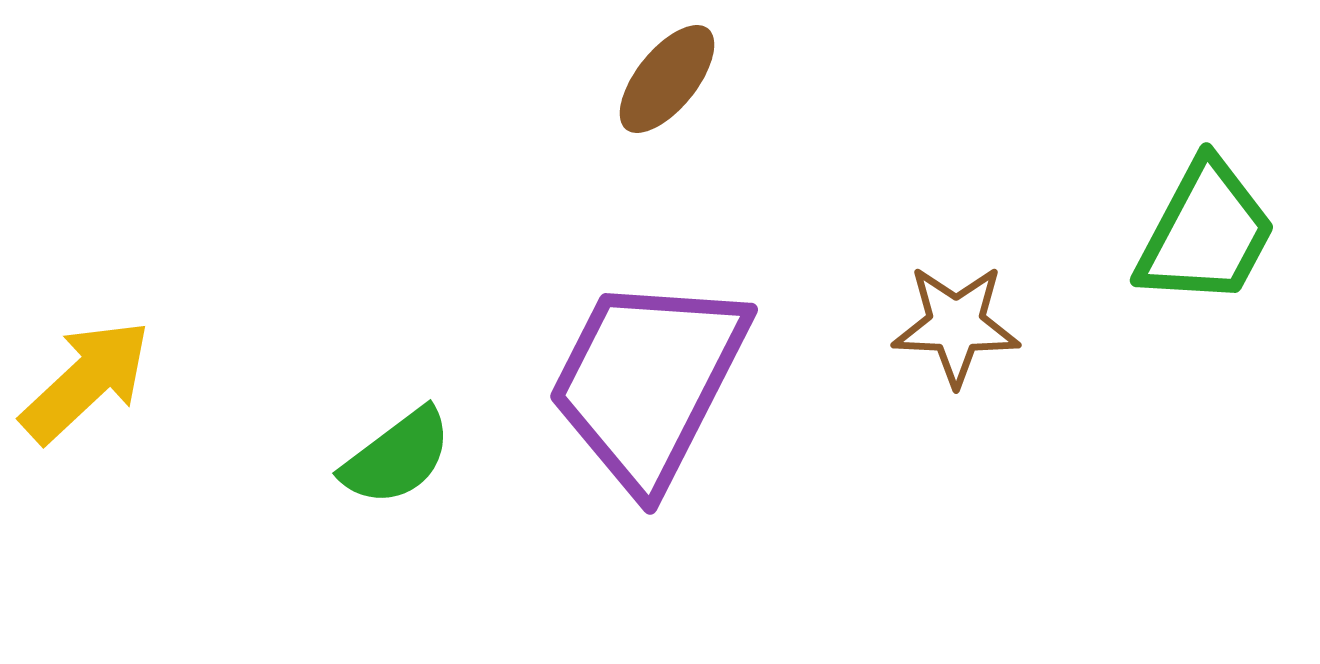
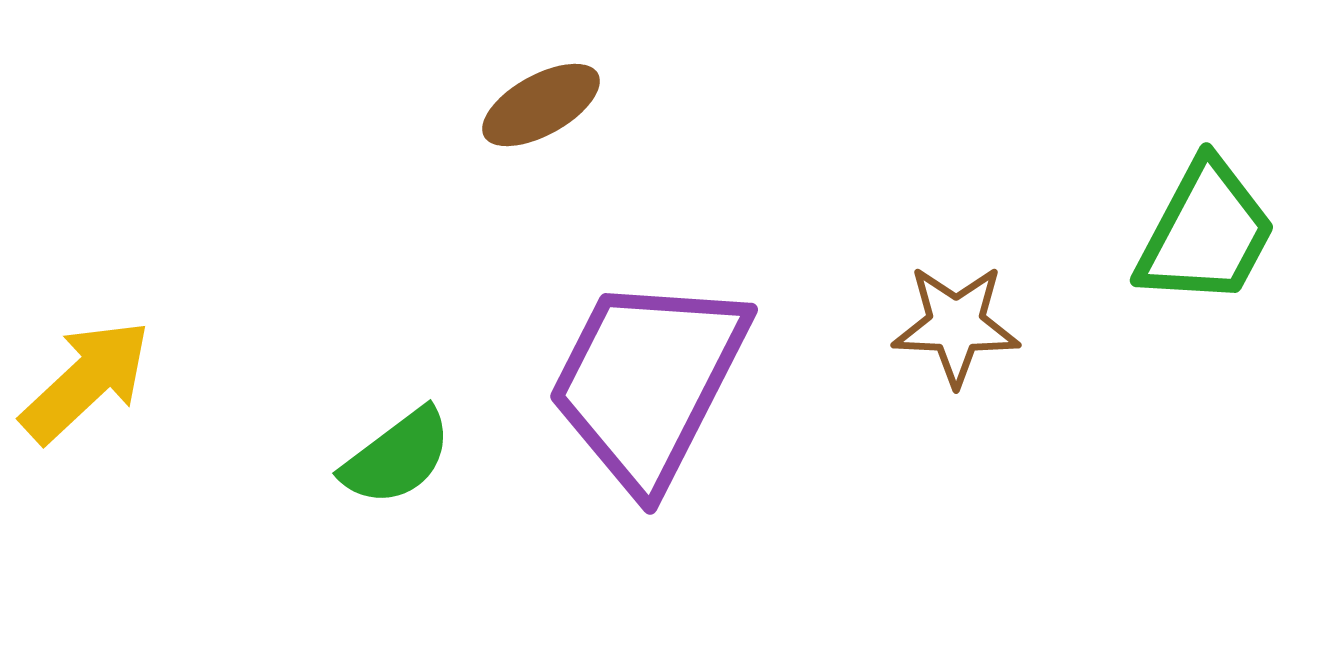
brown ellipse: moved 126 px left, 26 px down; rotated 22 degrees clockwise
